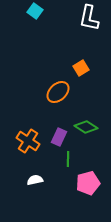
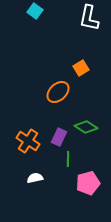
white semicircle: moved 2 px up
